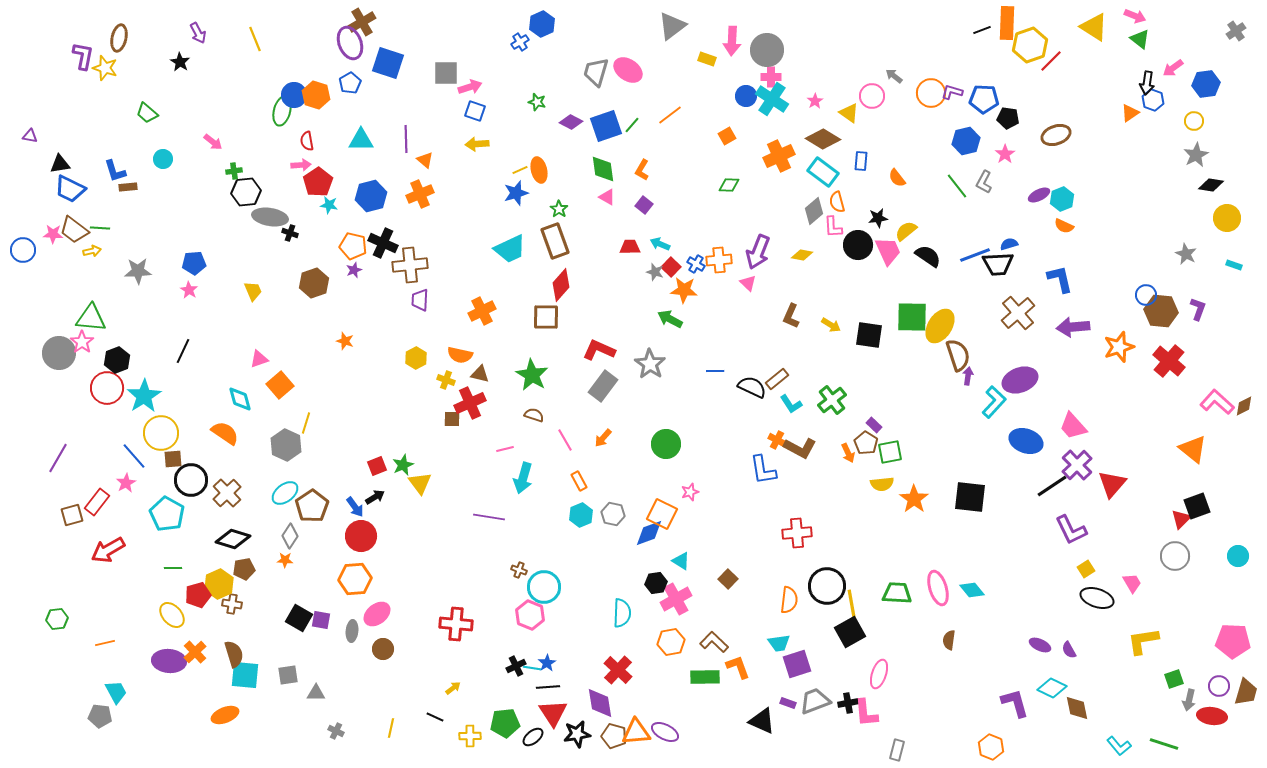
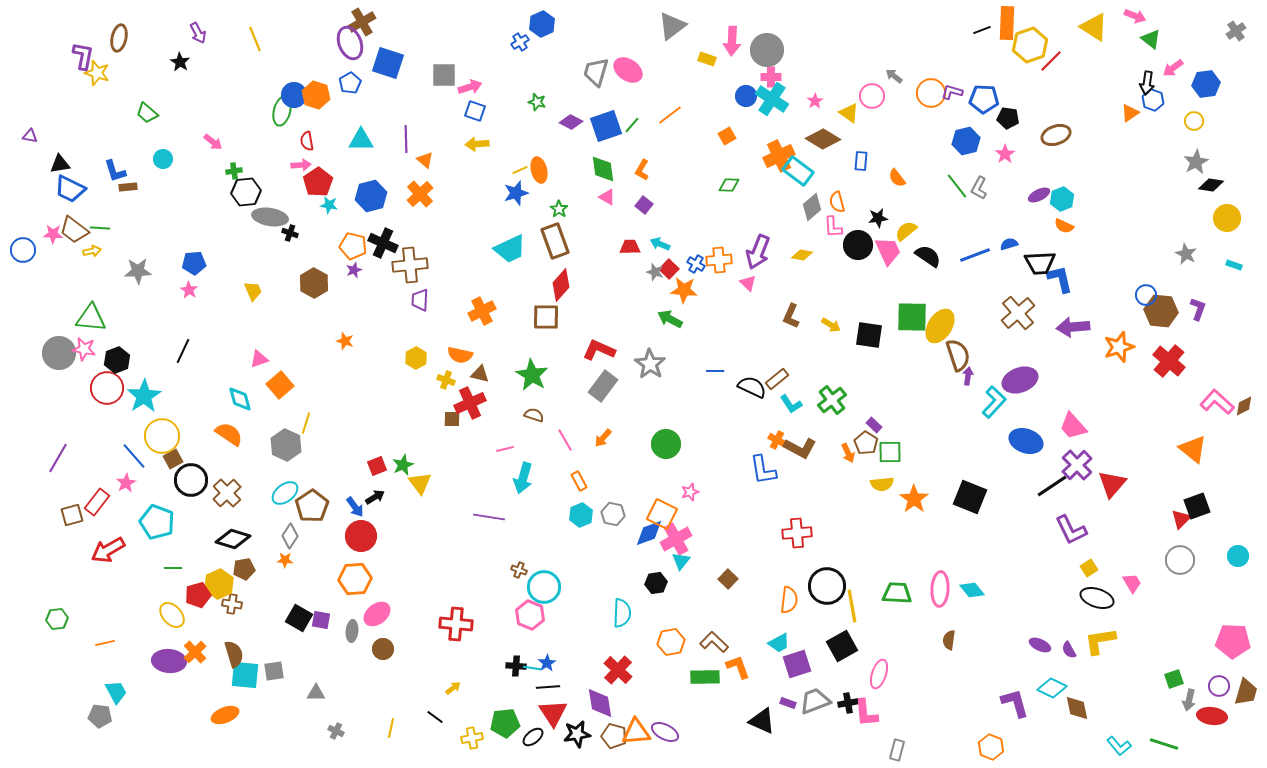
green triangle at (1140, 39): moved 11 px right
yellow star at (105, 68): moved 8 px left, 5 px down
gray square at (446, 73): moved 2 px left, 2 px down
gray star at (1196, 155): moved 7 px down
cyan rectangle at (823, 172): moved 25 px left, 1 px up
gray L-shape at (984, 182): moved 5 px left, 6 px down
orange cross at (420, 194): rotated 20 degrees counterclockwise
gray diamond at (814, 211): moved 2 px left, 4 px up
black trapezoid at (998, 264): moved 42 px right, 1 px up
red square at (671, 267): moved 2 px left, 2 px down
brown hexagon at (314, 283): rotated 12 degrees counterclockwise
pink star at (82, 342): moved 2 px right, 7 px down; rotated 25 degrees counterclockwise
yellow circle at (161, 433): moved 1 px right, 3 px down
orange semicircle at (225, 433): moved 4 px right, 1 px down
green square at (890, 452): rotated 10 degrees clockwise
brown square at (173, 459): rotated 24 degrees counterclockwise
black square at (970, 497): rotated 16 degrees clockwise
cyan pentagon at (167, 514): moved 10 px left, 8 px down; rotated 8 degrees counterclockwise
gray circle at (1175, 556): moved 5 px right, 4 px down
cyan triangle at (681, 561): rotated 36 degrees clockwise
yellow square at (1086, 569): moved 3 px right, 1 px up
pink ellipse at (938, 588): moved 2 px right, 1 px down; rotated 20 degrees clockwise
pink cross at (676, 599): moved 60 px up
black square at (850, 632): moved 8 px left, 14 px down
yellow L-shape at (1143, 641): moved 43 px left
cyan trapezoid at (779, 643): rotated 20 degrees counterclockwise
black cross at (516, 666): rotated 30 degrees clockwise
gray square at (288, 675): moved 14 px left, 4 px up
black line at (435, 717): rotated 12 degrees clockwise
yellow cross at (470, 736): moved 2 px right, 2 px down; rotated 10 degrees counterclockwise
